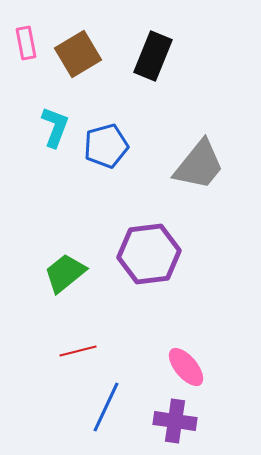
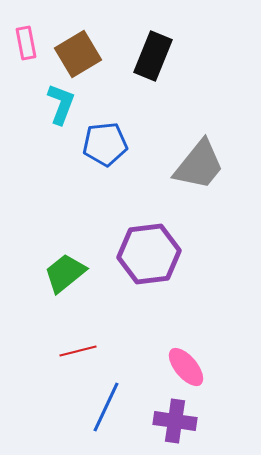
cyan L-shape: moved 6 px right, 23 px up
blue pentagon: moved 1 px left, 2 px up; rotated 9 degrees clockwise
